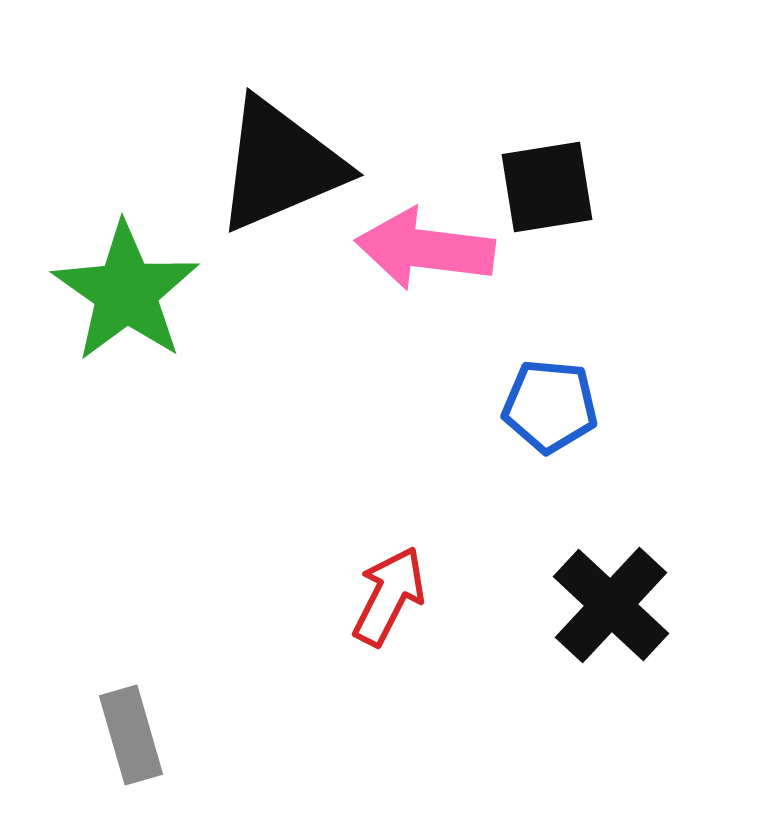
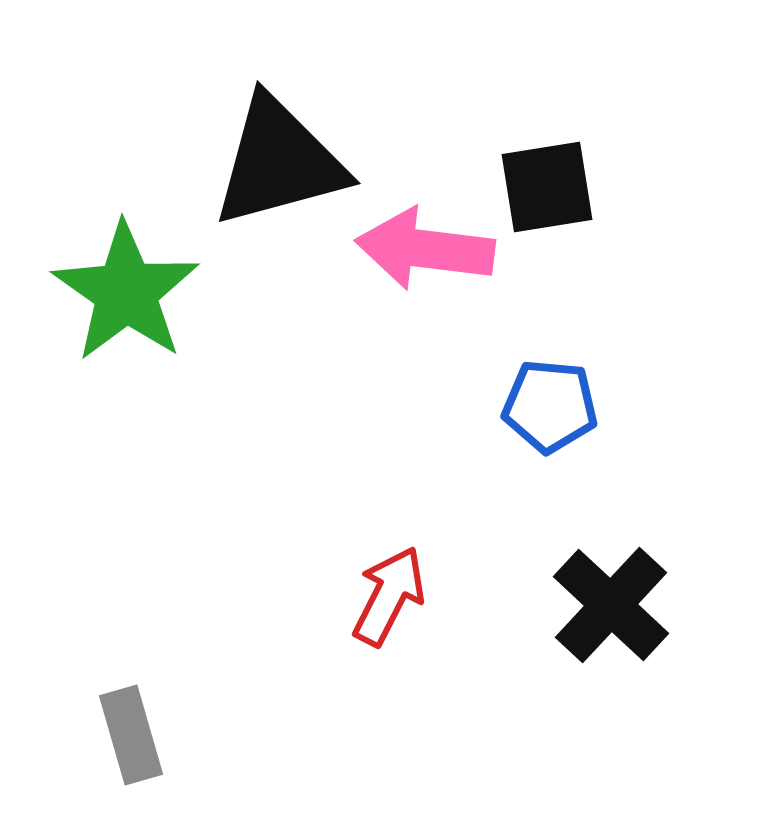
black triangle: moved 1 px left, 3 px up; rotated 8 degrees clockwise
